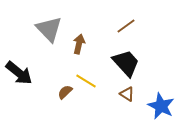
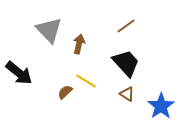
gray triangle: moved 1 px down
blue star: rotated 12 degrees clockwise
